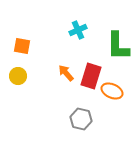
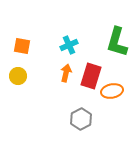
cyan cross: moved 9 px left, 15 px down
green L-shape: moved 1 px left, 4 px up; rotated 16 degrees clockwise
orange arrow: rotated 54 degrees clockwise
orange ellipse: rotated 35 degrees counterclockwise
gray hexagon: rotated 20 degrees clockwise
